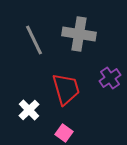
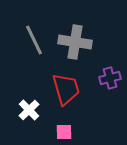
gray cross: moved 4 px left, 8 px down
purple cross: rotated 20 degrees clockwise
pink square: moved 1 px up; rotated 36 degrees counterclockwise
